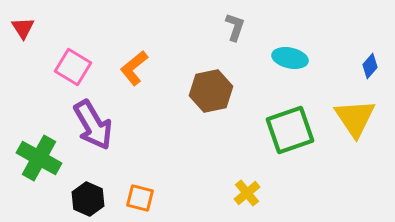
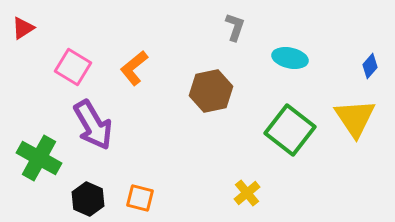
red triangle: rotated 30 degrees clockwise
green square: rotated 33 degrees counterclockwise
